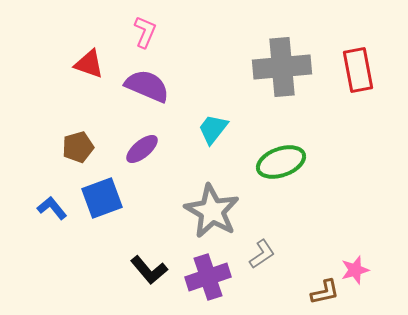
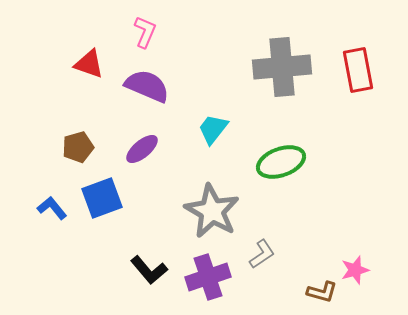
brown L-shape: moved 3 px left; rotated 28 degrees clockwise
